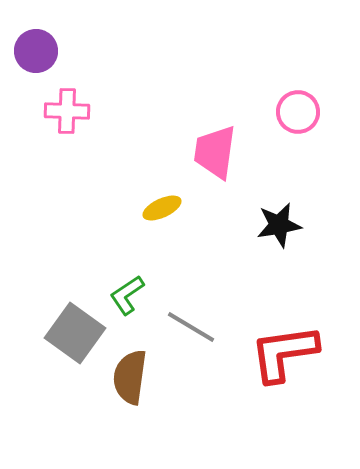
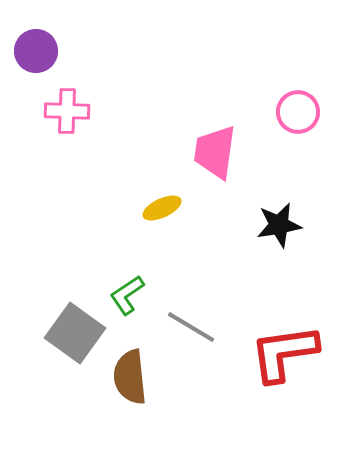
brown semicircle: rotated 14 degrees counterclockwise
